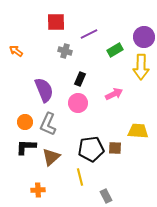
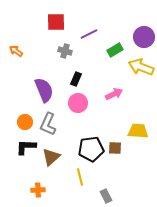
yellow arrow: rotated 110 degrees clockwise
black rectangle: moved 4 px left
